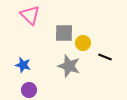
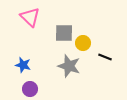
pink triangle: moved 2 px down
purple circle: moved 1 px right, 1 px up
